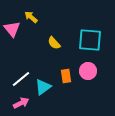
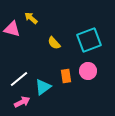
yellow arrow: moved 1 px down
pink triangle: rotated 36 degrees counterclockwise
cyan square: moved 1 px left; rotated 25 degrees counterclockwise
white line: moved 2 px left
pink arrow: moved 1 px right, 1 px up
